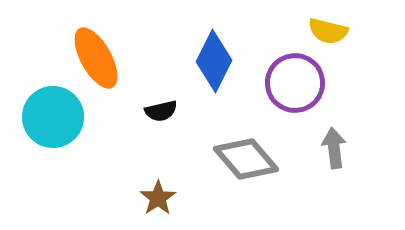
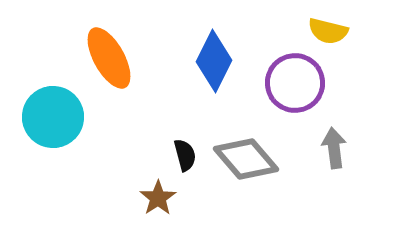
orange ellipse: moved 13 px right
black semicircle: moved 24 px right, 44 px down; rotated 92 degrees counterclockwise
